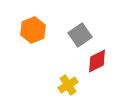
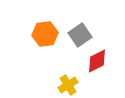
orange hexagon: moved 12 px right, 4 px down; rotated 15 degrees clockwise
